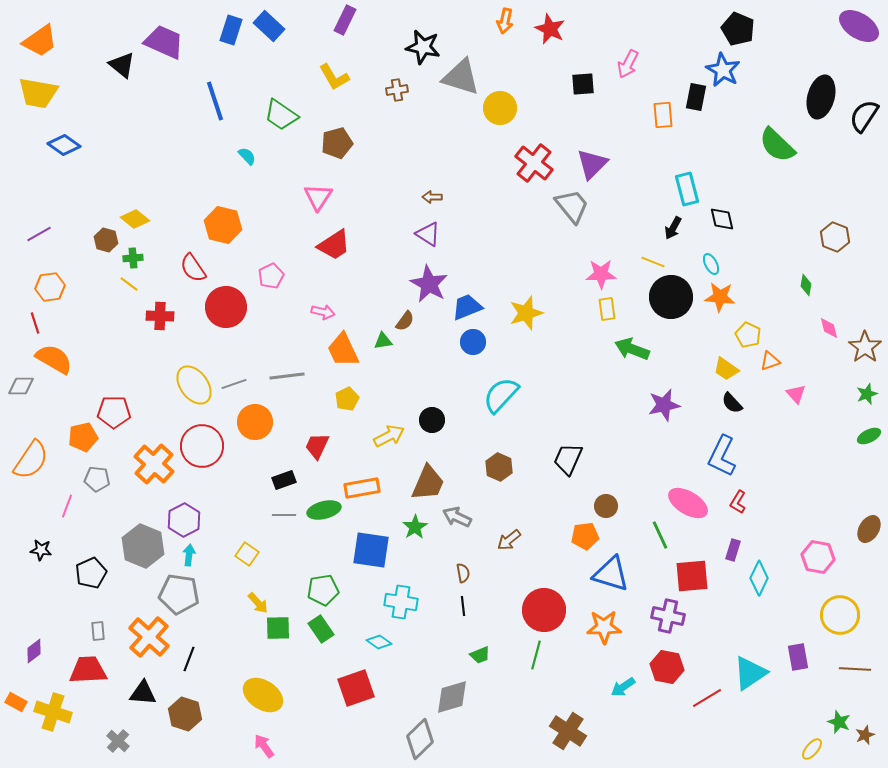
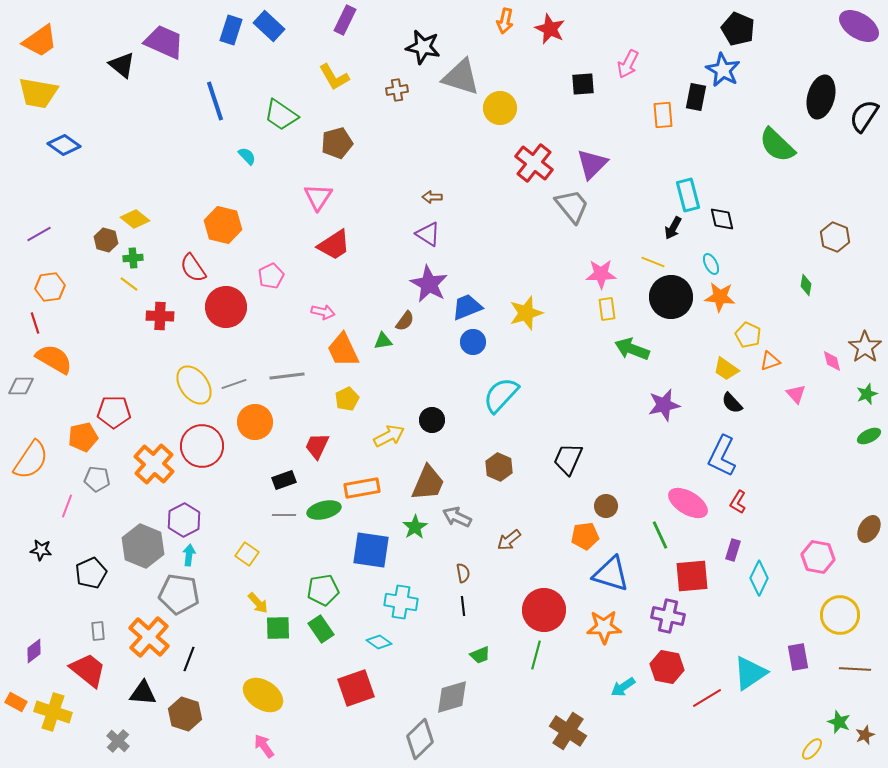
cyan rectangle at (687, 189): moved 1 px right, 6 px down
pink diamond at (829, 328): moved 3 px right, 33 px down
red trapezoid at (88, 670): rotated 42 degrees clockwise
